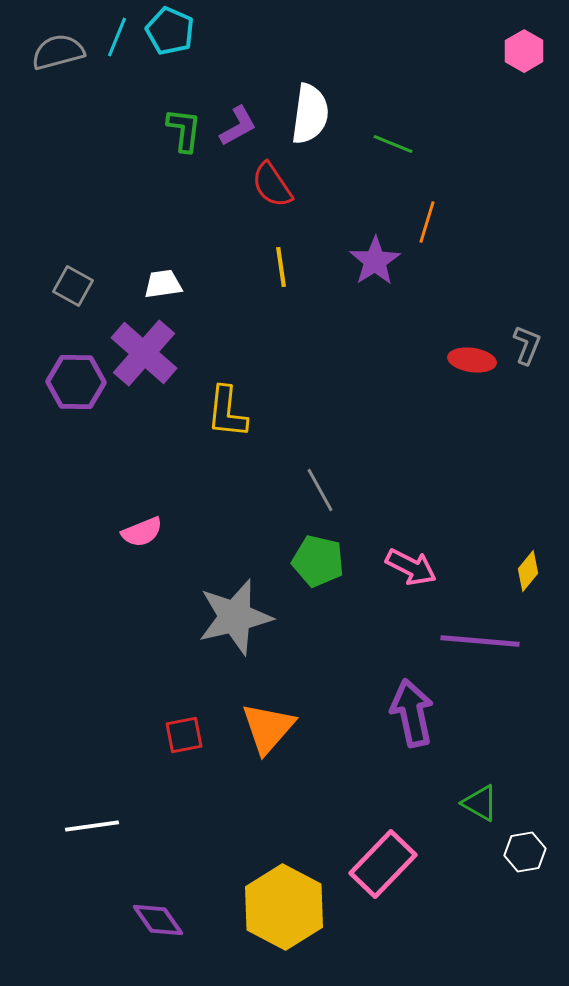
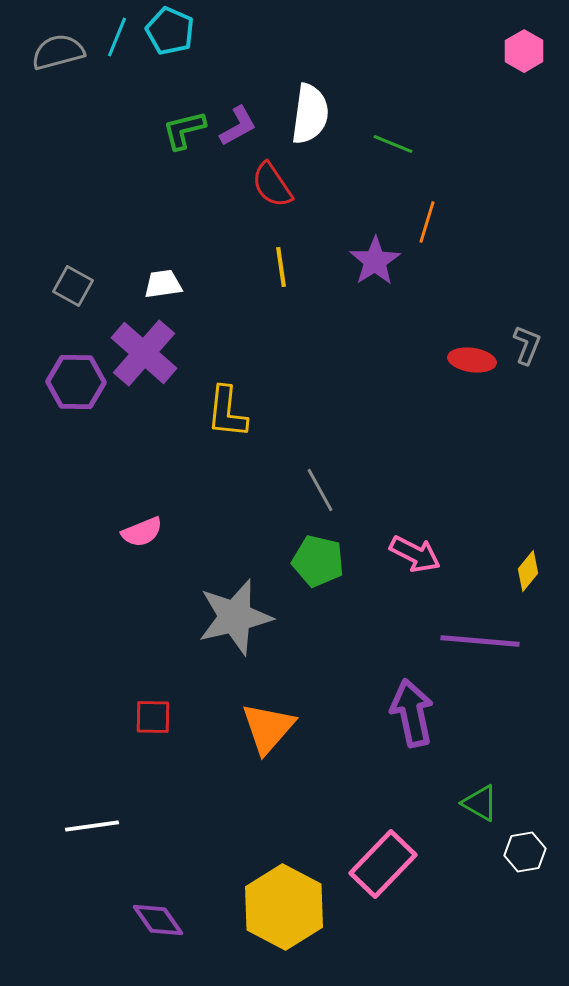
green L-shape: rotated 111 degrees counterclockwise
pink arrow: moved 4 px right, 13 px up
red square: moved 31 px left, 18 px up; rotated 12 degrees clockwise
